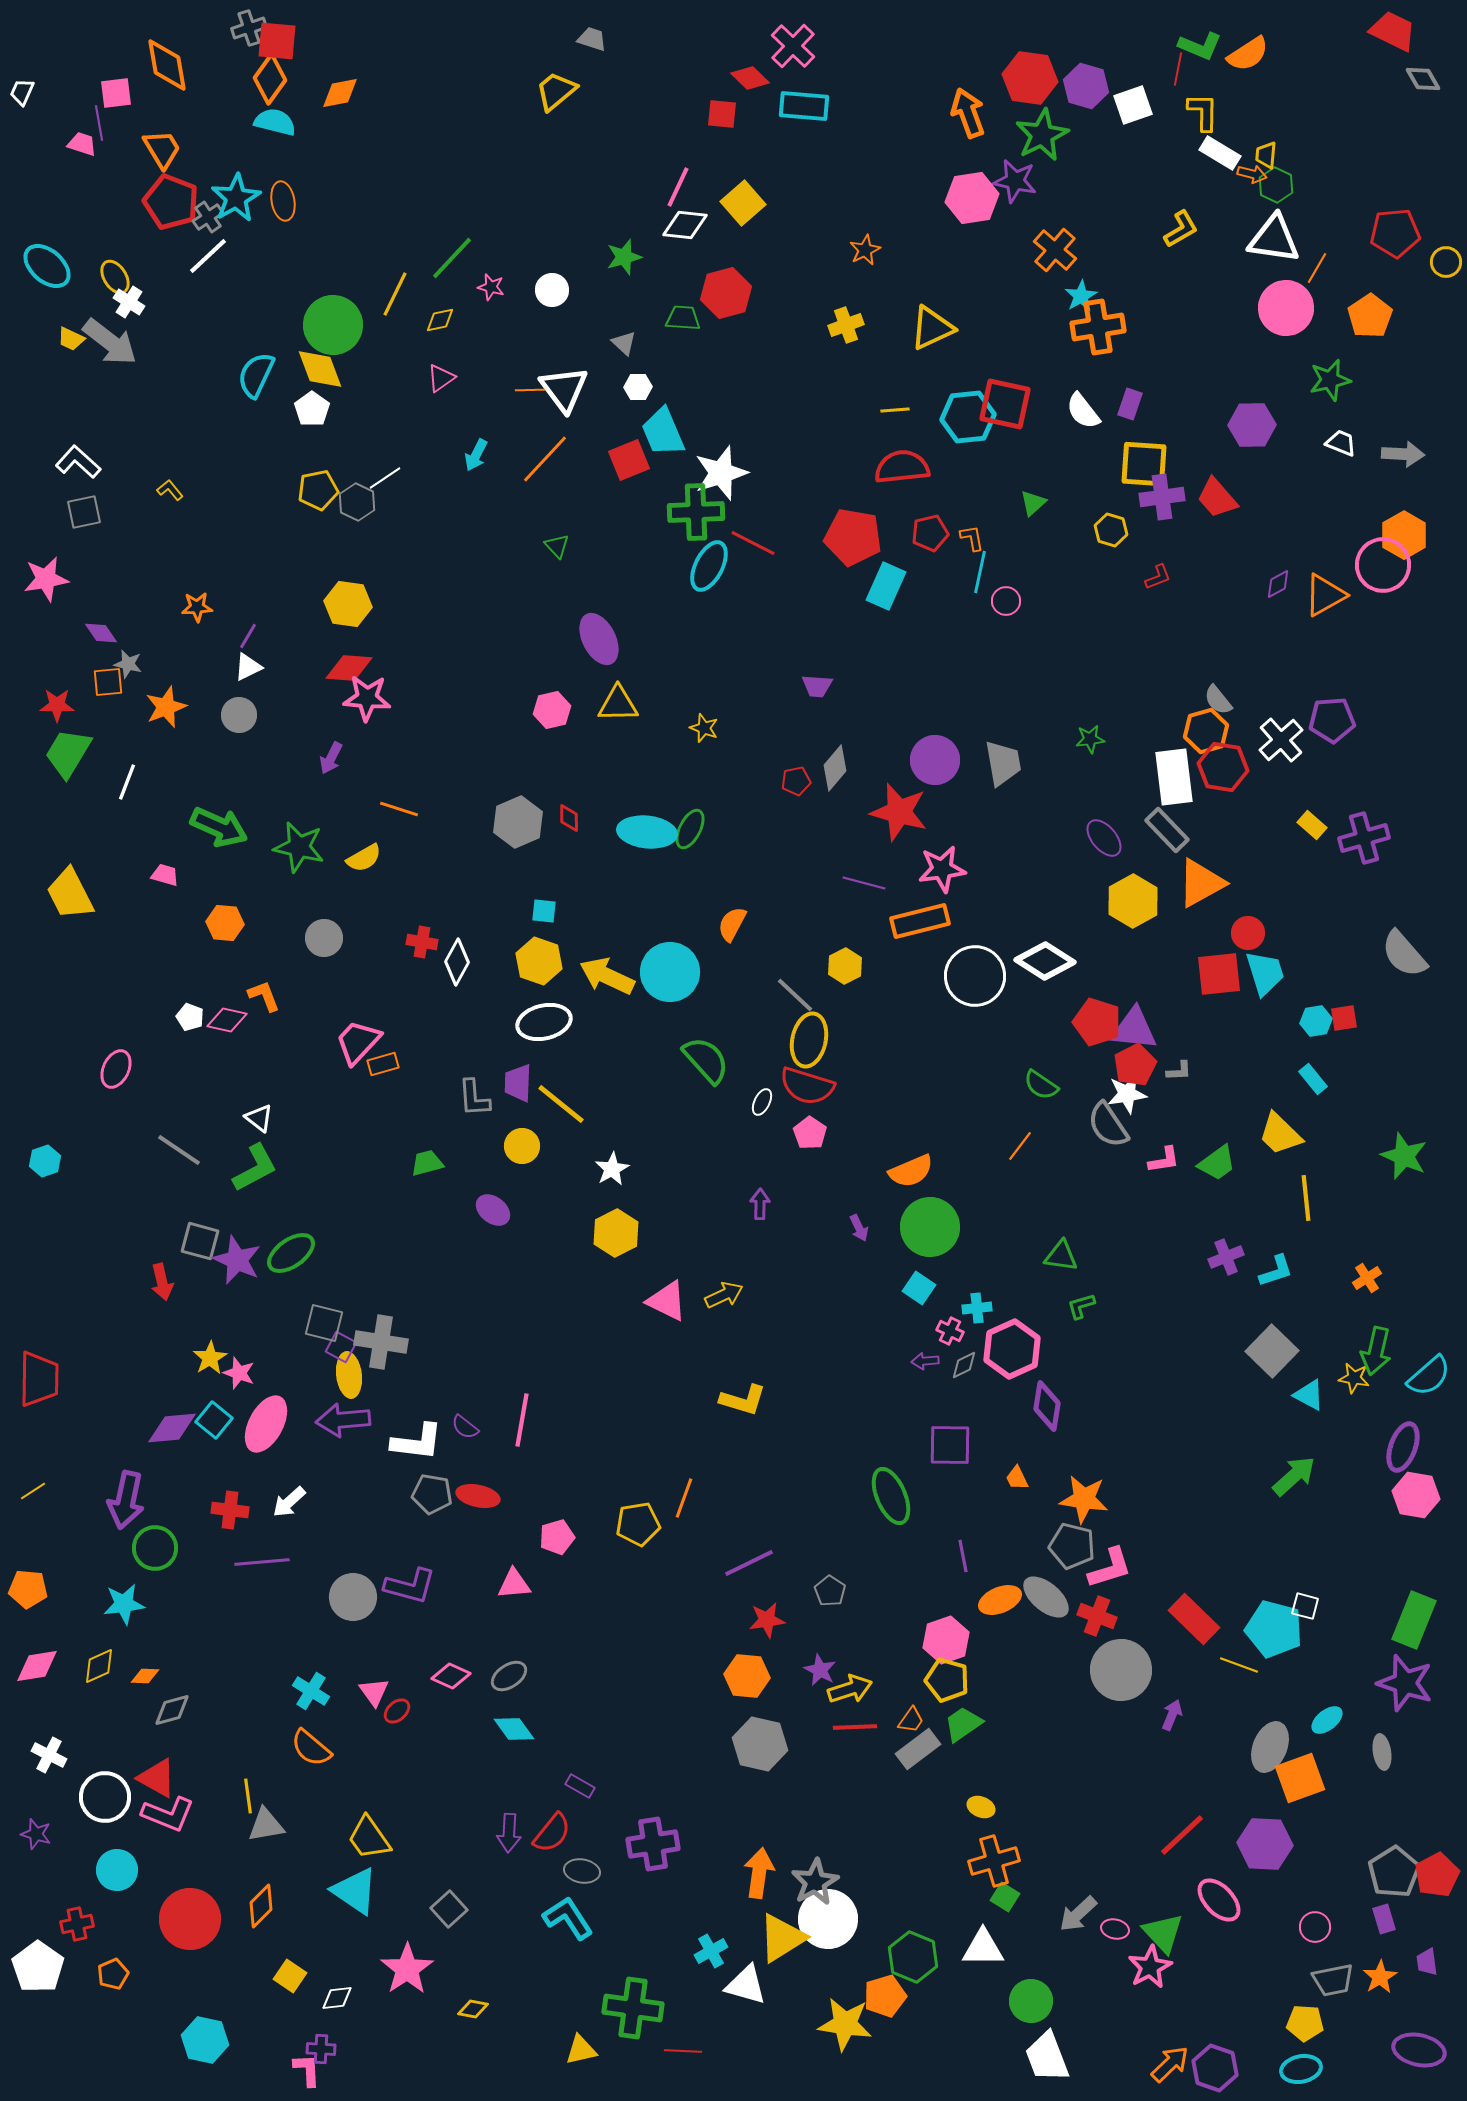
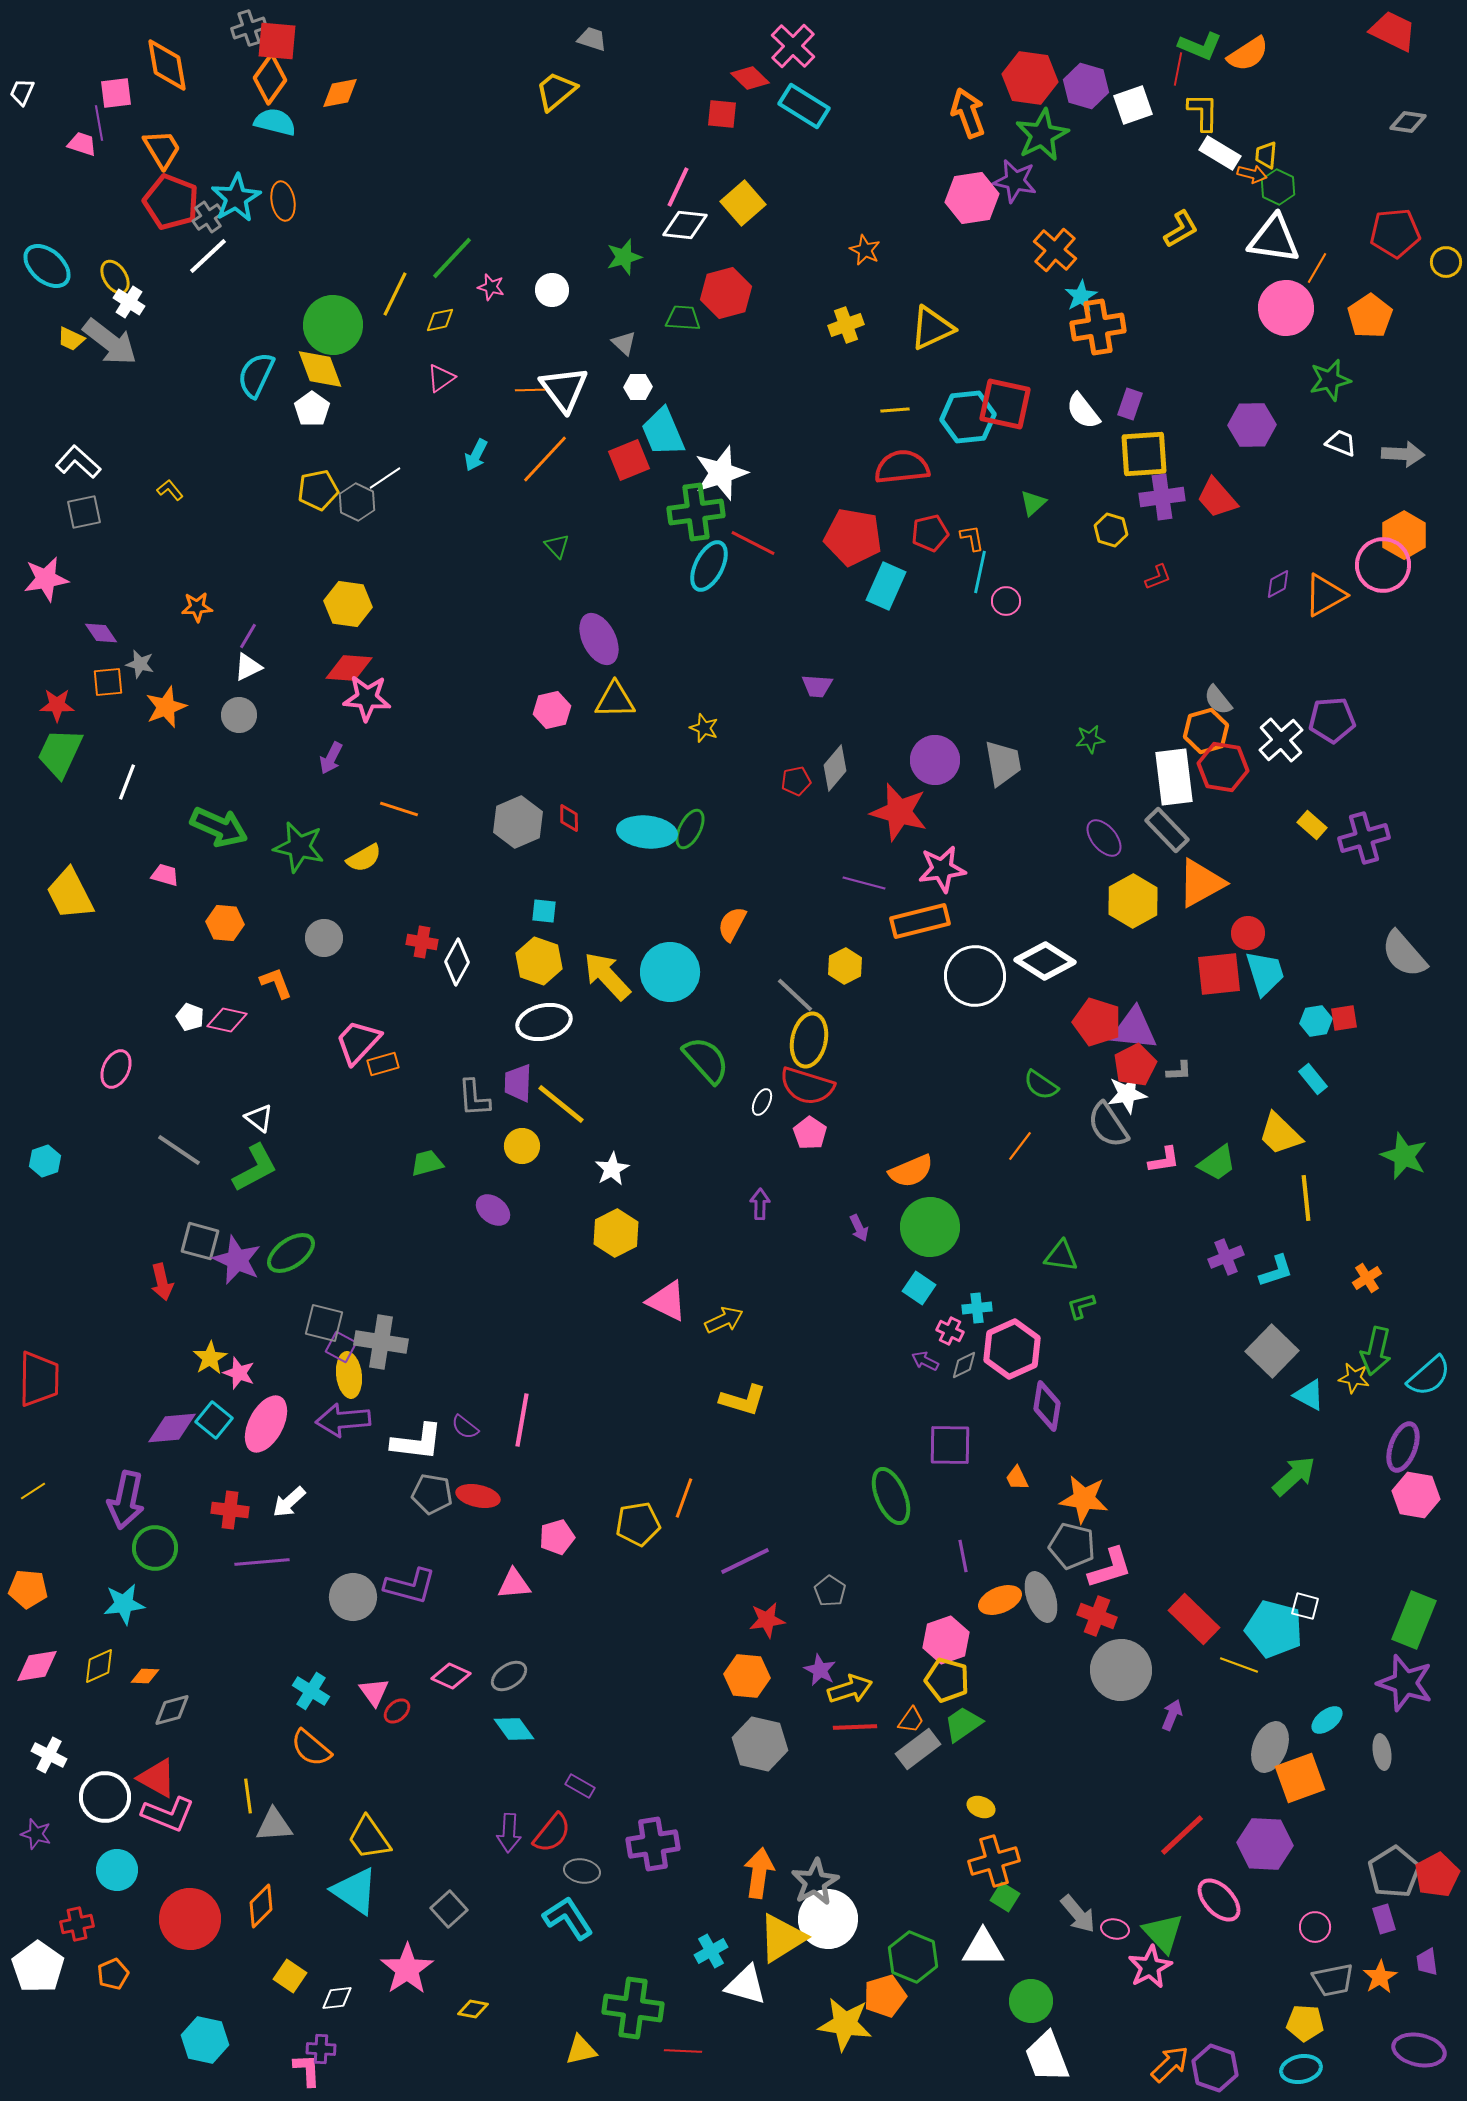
gray diamond at (1423, 79): moved 15 px left, 43 px down; rotated 51 degrees counterclockwise
cyan rectangle at (804, 106): rotated 27 degrees clockwise
green hexagon at (1276, 185): moved 2 px right, 2 px down
orange star at (865, 250): rotated 20 degrees counterclockwise
yellow square at (1144, 464): moved 10 px up; rotated 8 degrees counterclockwise
green cross at (696, 512): rotated 6 degrees counterclockwise
gray star at (128, 664): moved 12 px right
yellow triangle at (618, 704): moved 3 px left, 4 px up
green trapezoid at (68, 753): moved 8 px left; rotated 6 degrees counterclockwise
yellow arrow at (607, 976): rotated 22 degrees clockwise
orange L-shape at (264, 996): moved 12 px right, 13 px up
yellow arrow at (724, 1295): moved 25 px down
purple arrow at (925, 1361): rotated 32 degrees clockwise
purple line at (749, 1563): moved 4 px left, 2 px up
gray ellipse at (1046, 1597): moved 5 px left; rotated 30 degrees clockwise
gray triangle at (266, 1825): moved 8 px right; rotated 6 degrees clockwise
gray arrow at (1078, 1914): rotated 87 degrees counterclockwise
